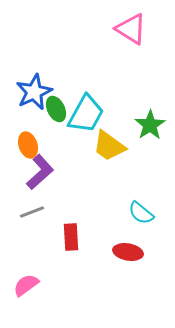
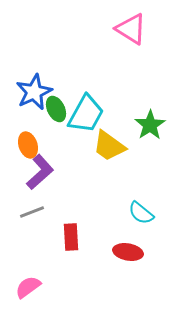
pink semicircle: moved 2 px right, 2 px down
